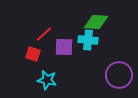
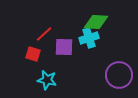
cyan cross: moved 1 px right, 2 px up; rotated 24 degrees counterclockwise
